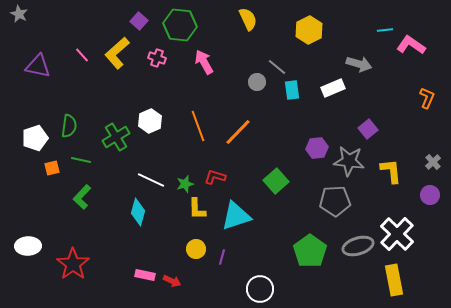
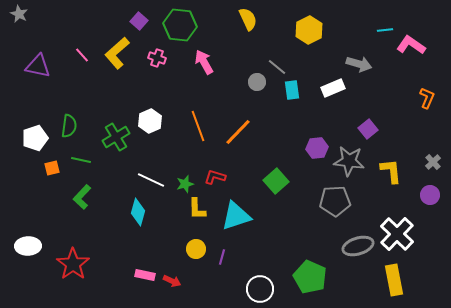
green pentagon at (310, 251): moved 26 px down; rotated 12 degrees counterclockwise
